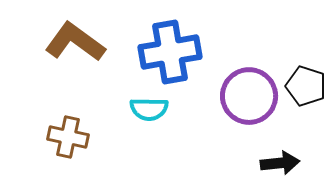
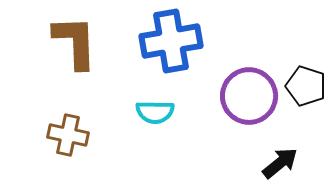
brown L-shape: rotated 52 degrees clockwise
blue cross: moved 1 px right, 11 px up
cyan semicircle: moved 6 px right, 3 px down
brown cross: moved 2 px up
black arrow: rotated 33 degrees counterclockwise
